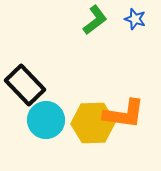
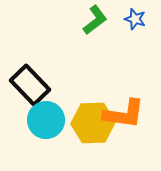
black rectangle: moved 5 px right
